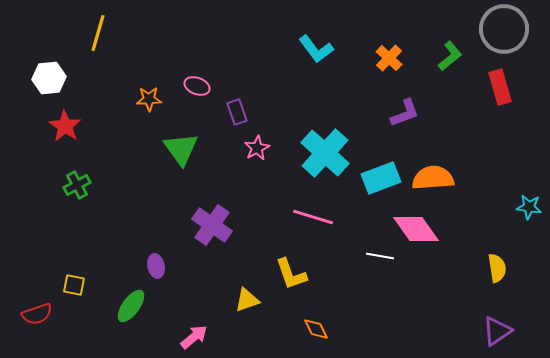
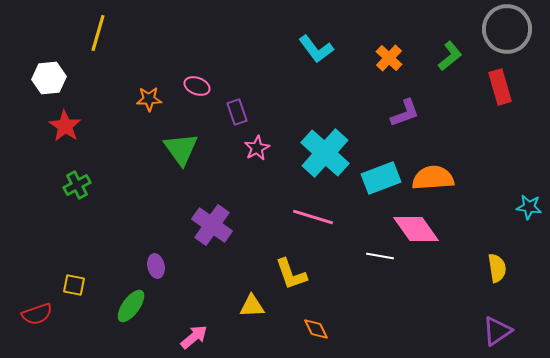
gray circle: moved 3 px right
yellow triangle: moved 5 px right, 6 px down; rotated 16 degrees clockwise
